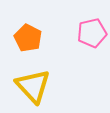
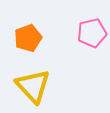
orange pentagon: rotated 24 degrees clockwise
